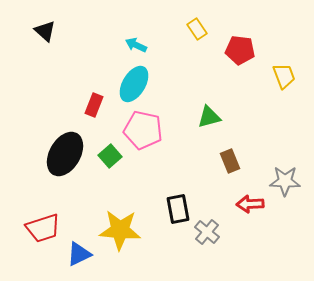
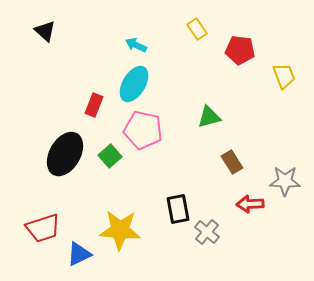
brown rectangle: moved 2 px right, 1 px down; rotated 10 degrees counterclockwise
